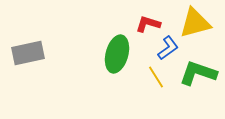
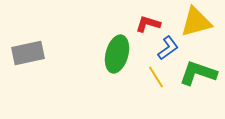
yellow triangle: moved 1 px right, 1 px up
